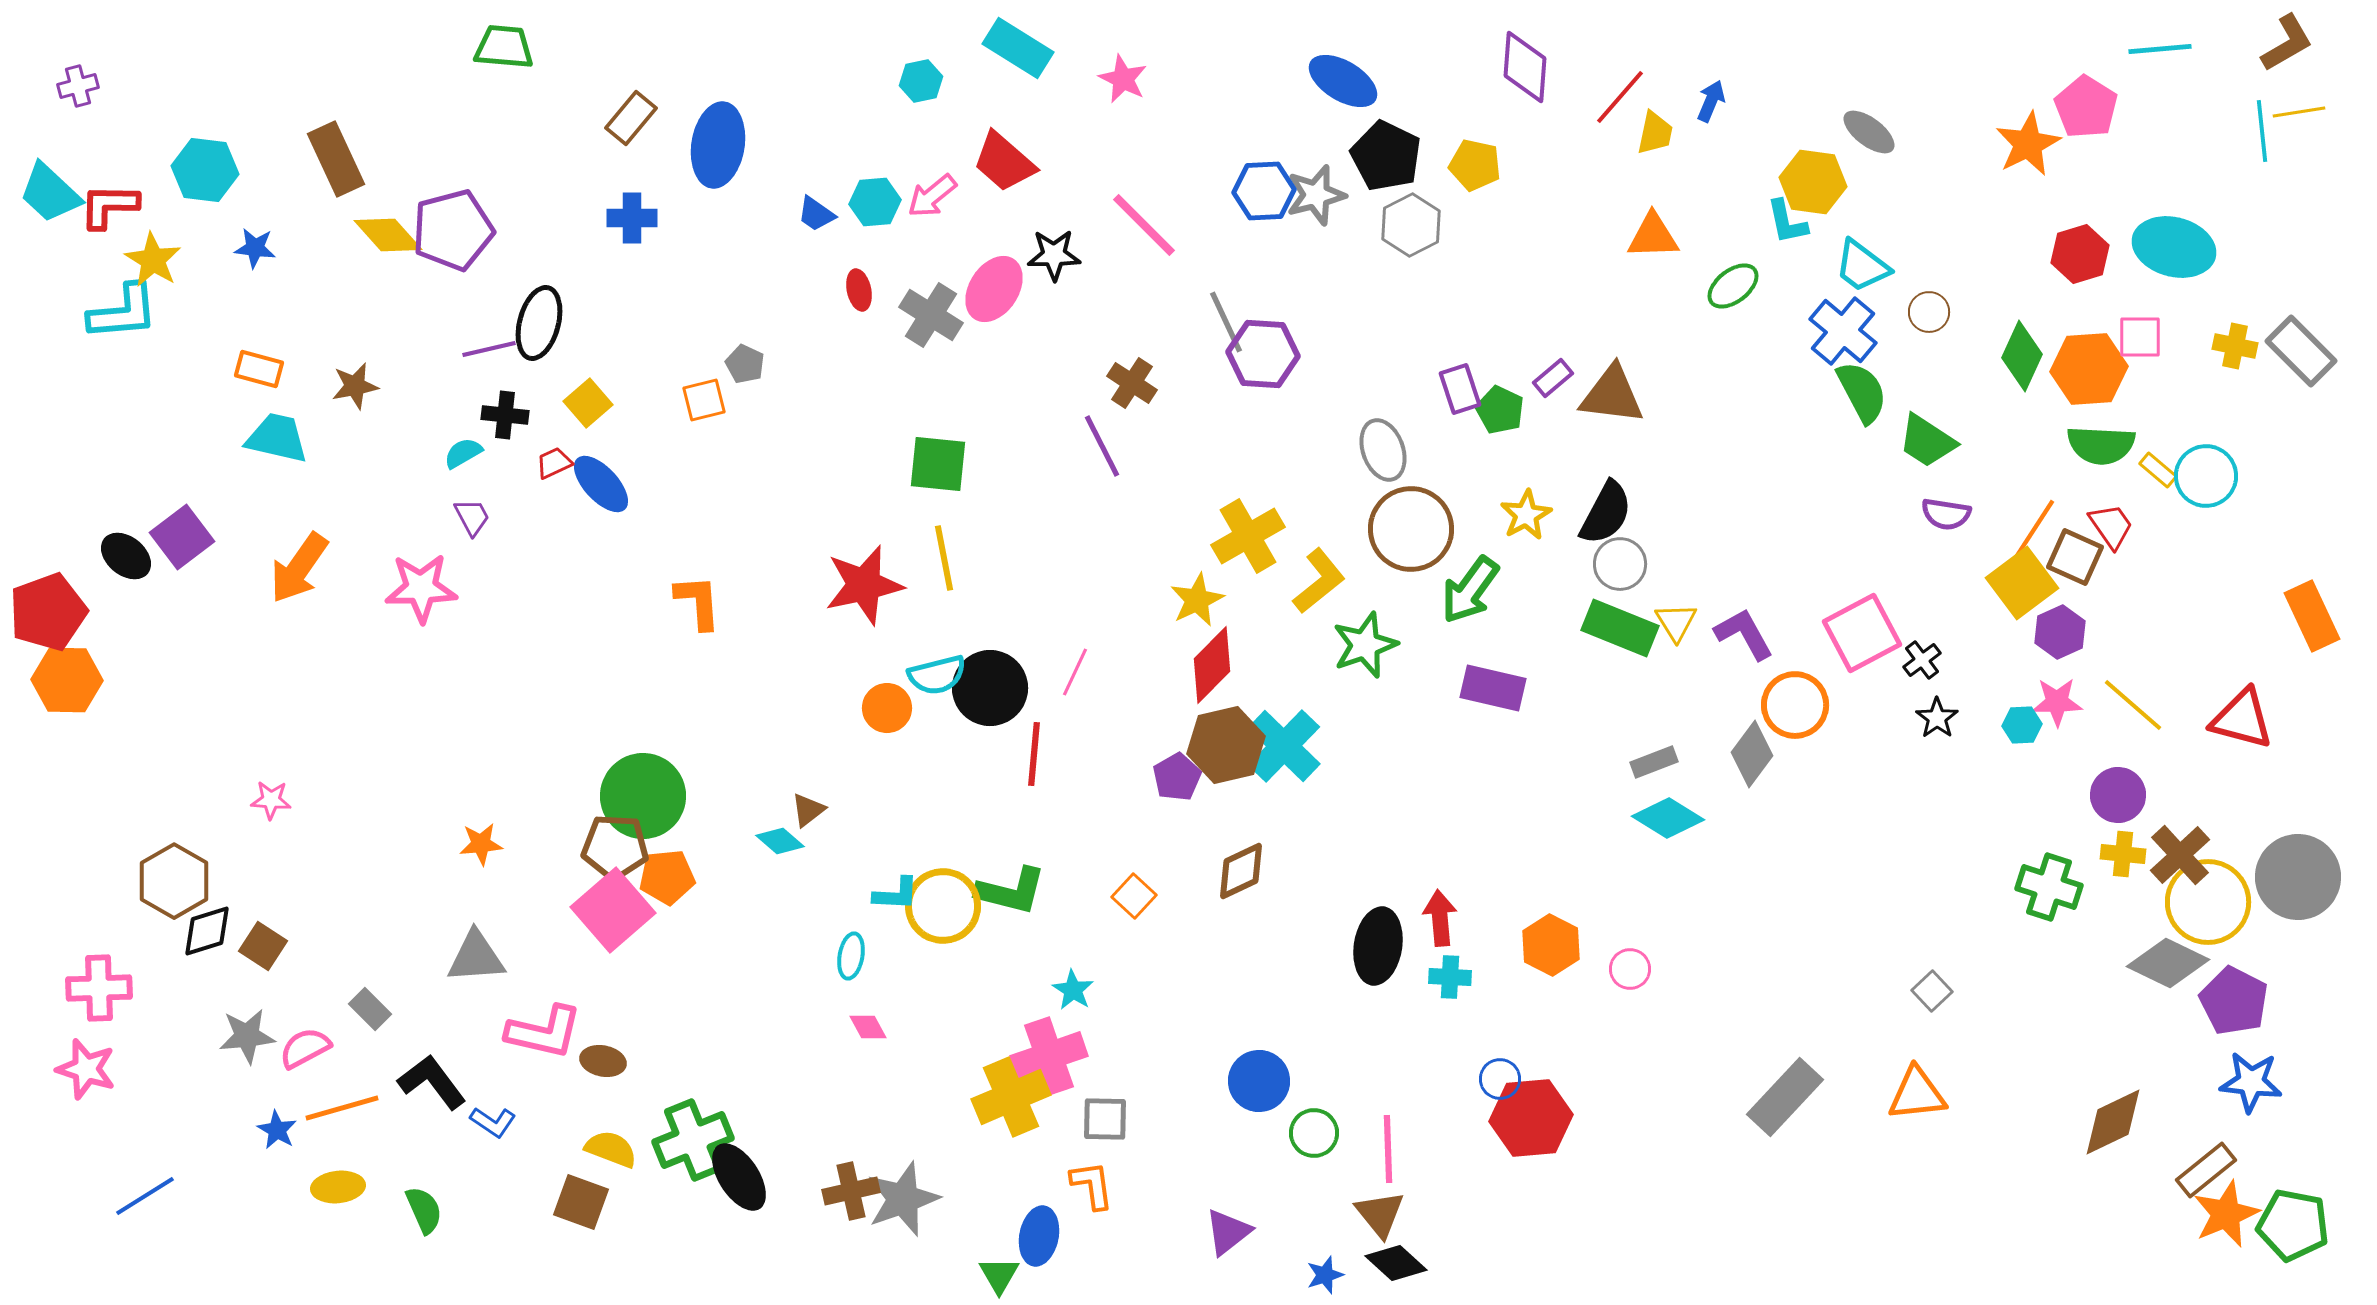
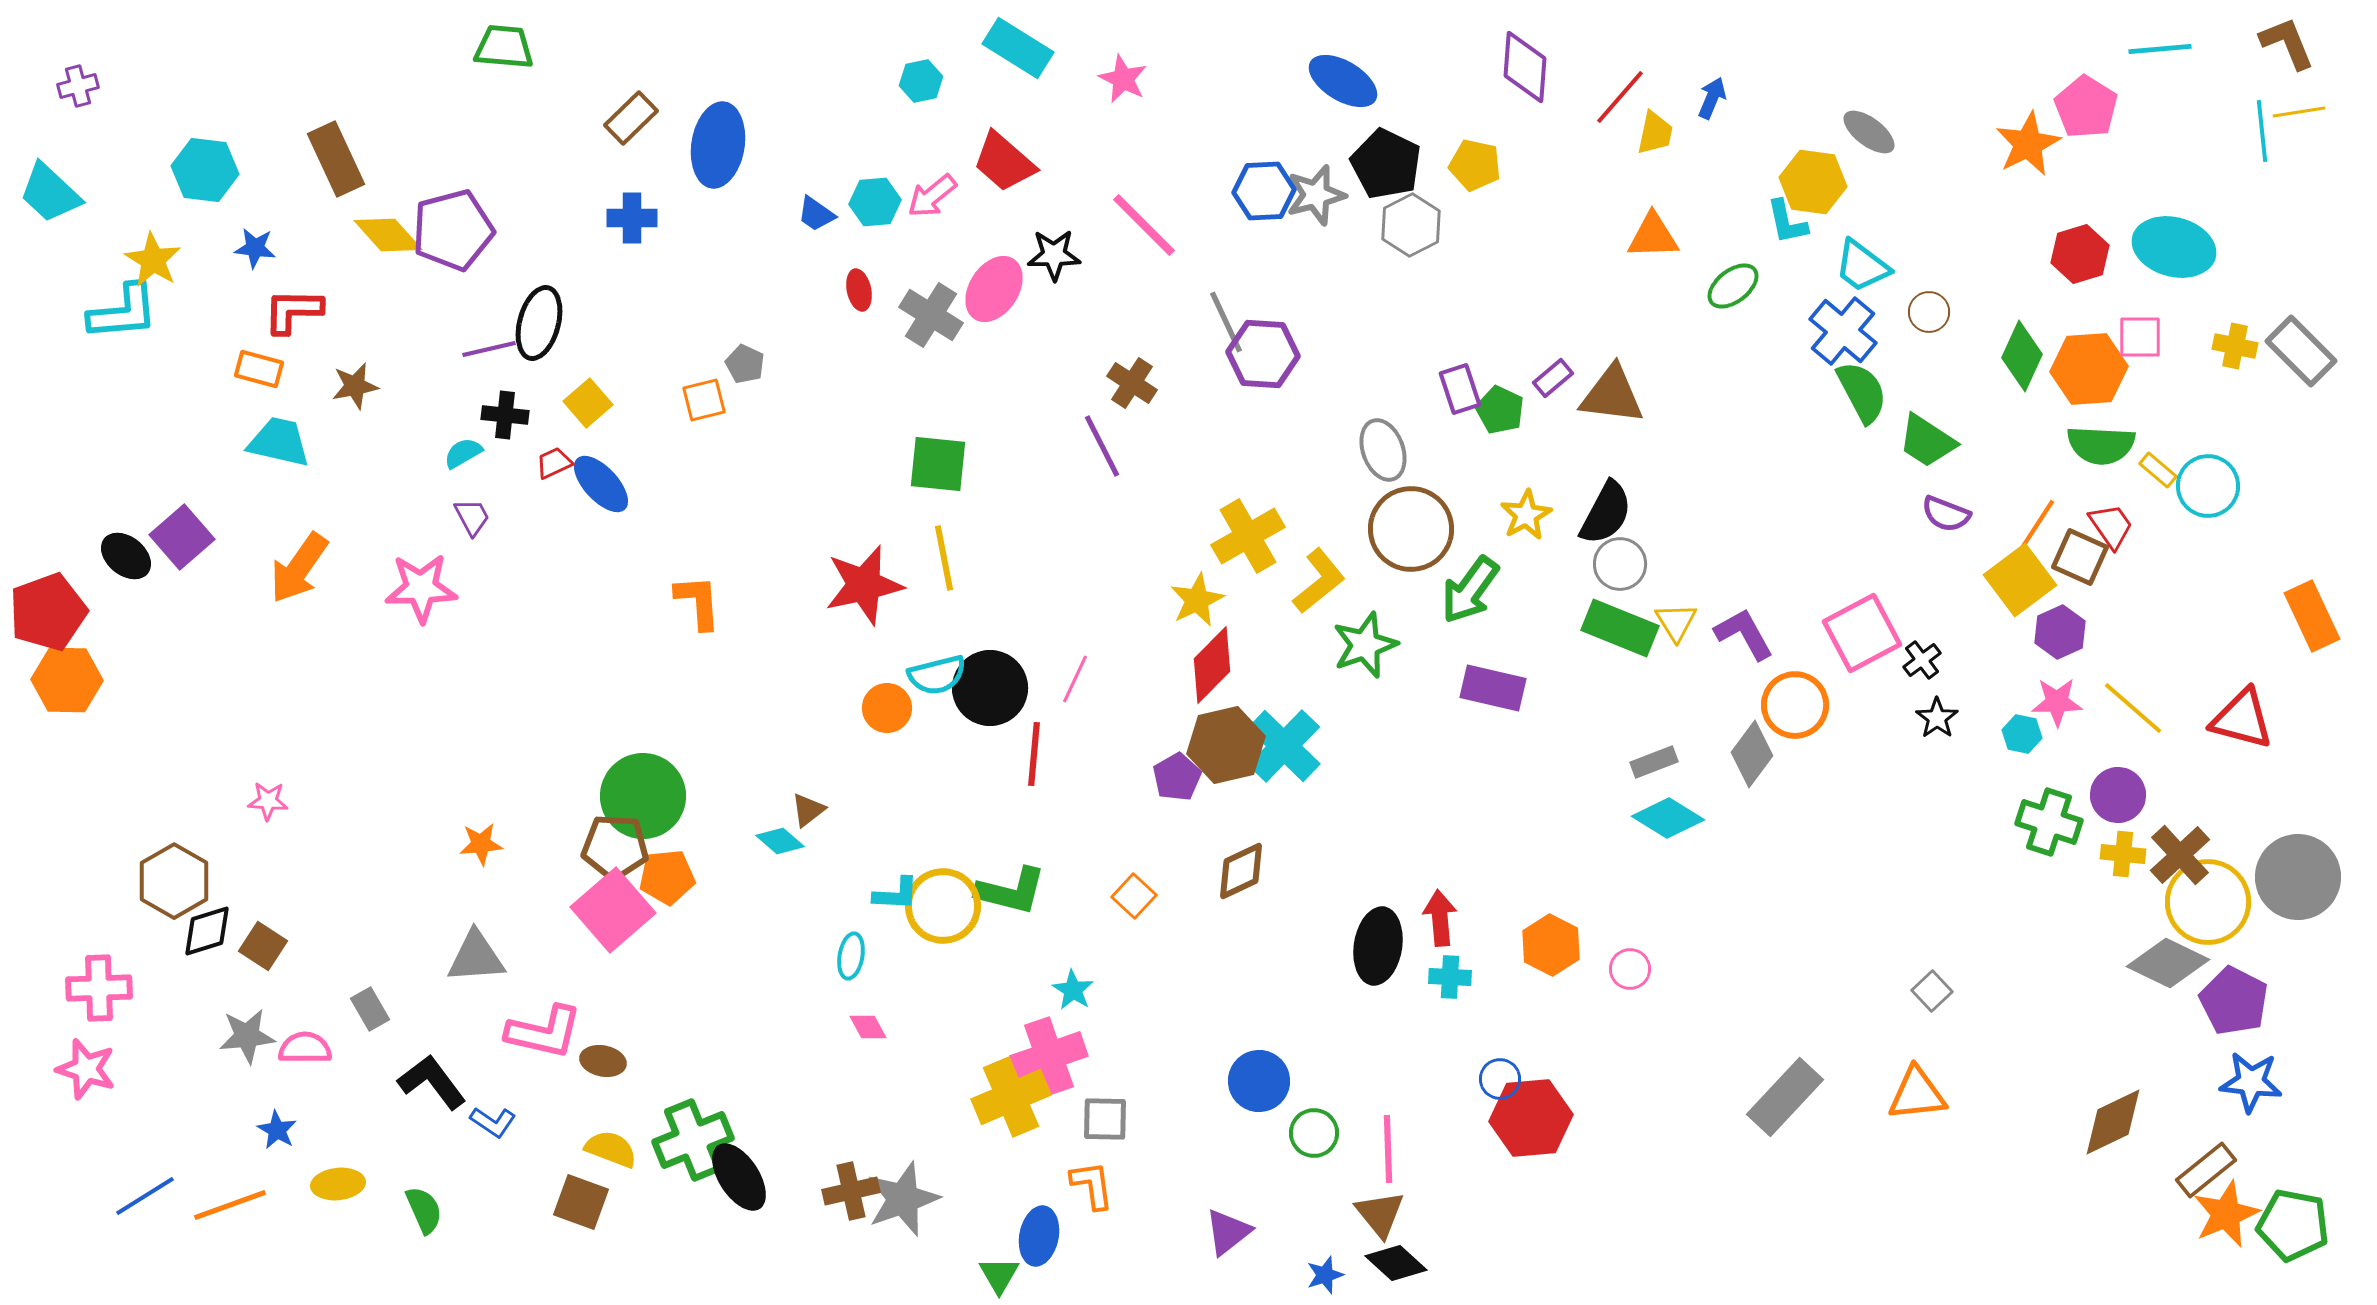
brown L-shape at (2287, 43): rotated 82 degrees counterclockwise
blue arrow at (1711, 101): moved 1 px right, 3 px up
brown rectangle at (631, 118): rotated 6 degrees clockwise
black pentagon at (1386, 156): moved 8 px down
red L-shape at (109, 206): moved 184 px right, 105 px down
cyan trapezoid at (277, 438): moved 2 px right, 4 px down
cyan circle at (2206, 476): moved 2 px right, 10 px down
purple semicircle at (1946, 514): rotated 12 degrees clockwise
purple square at (182, 537): rotated 4 degrees counterclockwise
brown square at (2075, 557): moved 5 px right
yellow square at (2022, 583): moved 2 px left, 3 px up
pink line at (1075, 672): moved 7 px down
yellow line at (2133, 705): moved 3 px down
cyan hexagon at (2022, 725): moved 9 px down; rotated 15 degrees clockwise
pink star at (271, 800): moved 3 px left, 1 px down
green cross at (2049, 887): moved 65 px up
gray rectangle at (370, 1009): rotated 15 degrees clockwise
pink semicircle at (305, 1048): rotated 28 degrees clockwise
orange line at (342, 1108): moved 112 px left, 97 px down; rotated 4 degrees counterclockwise
yellow ellipse at (338, 1187): moved 3 px up
